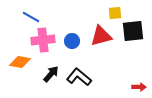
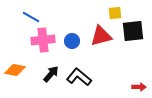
orange diamond: moved 5 px left, 8 px down
